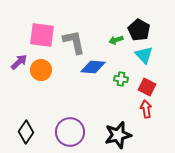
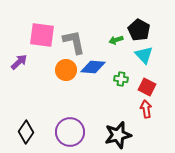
orange circle: moved 25 px right
